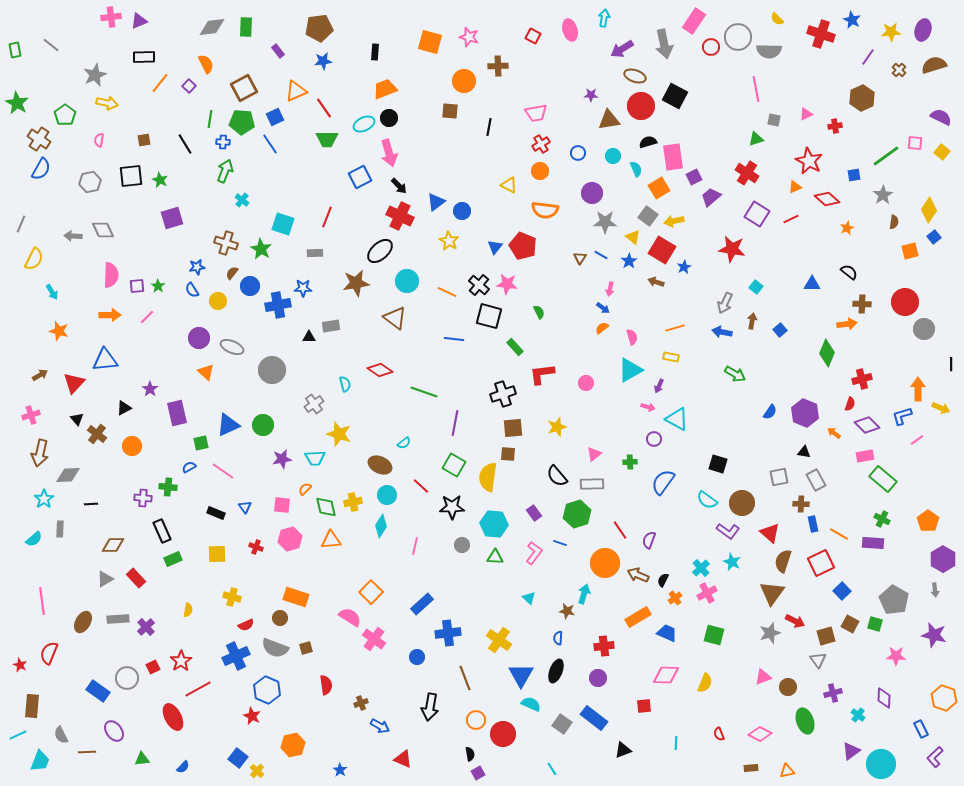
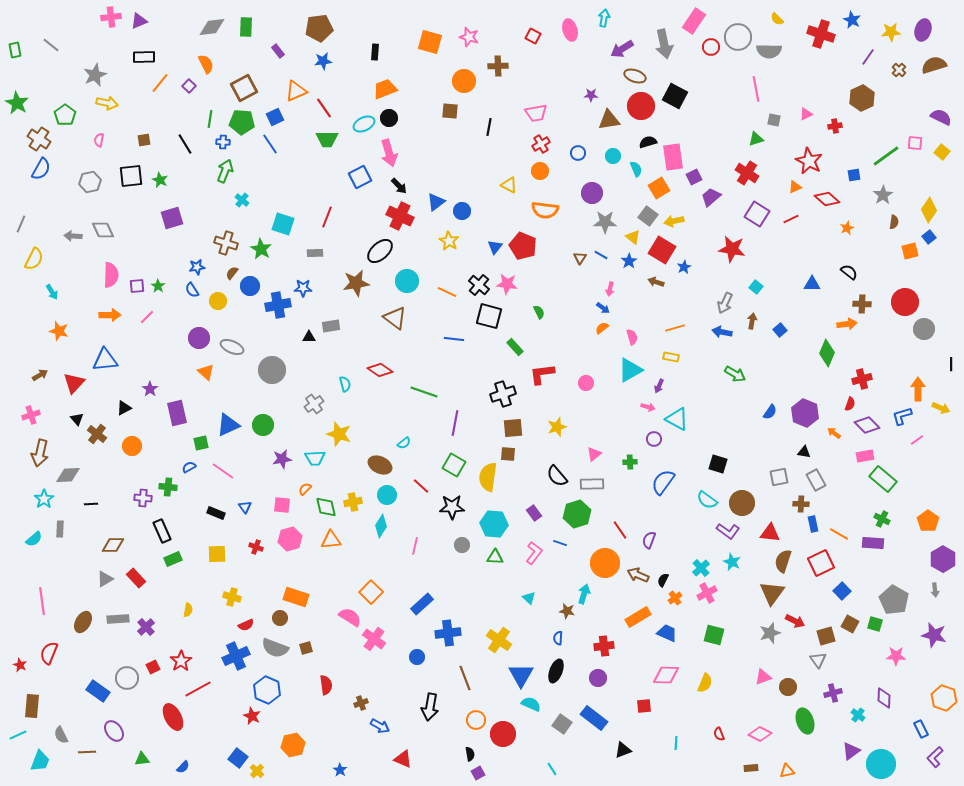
blue square at (934, 237): moved 5 px left
red triangle at (770, 533): rotated 35 degrees counterclockwise
